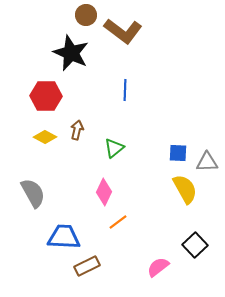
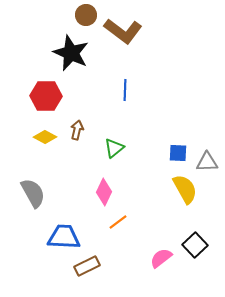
pink semicircle: moved 3 px right, 9 px up
